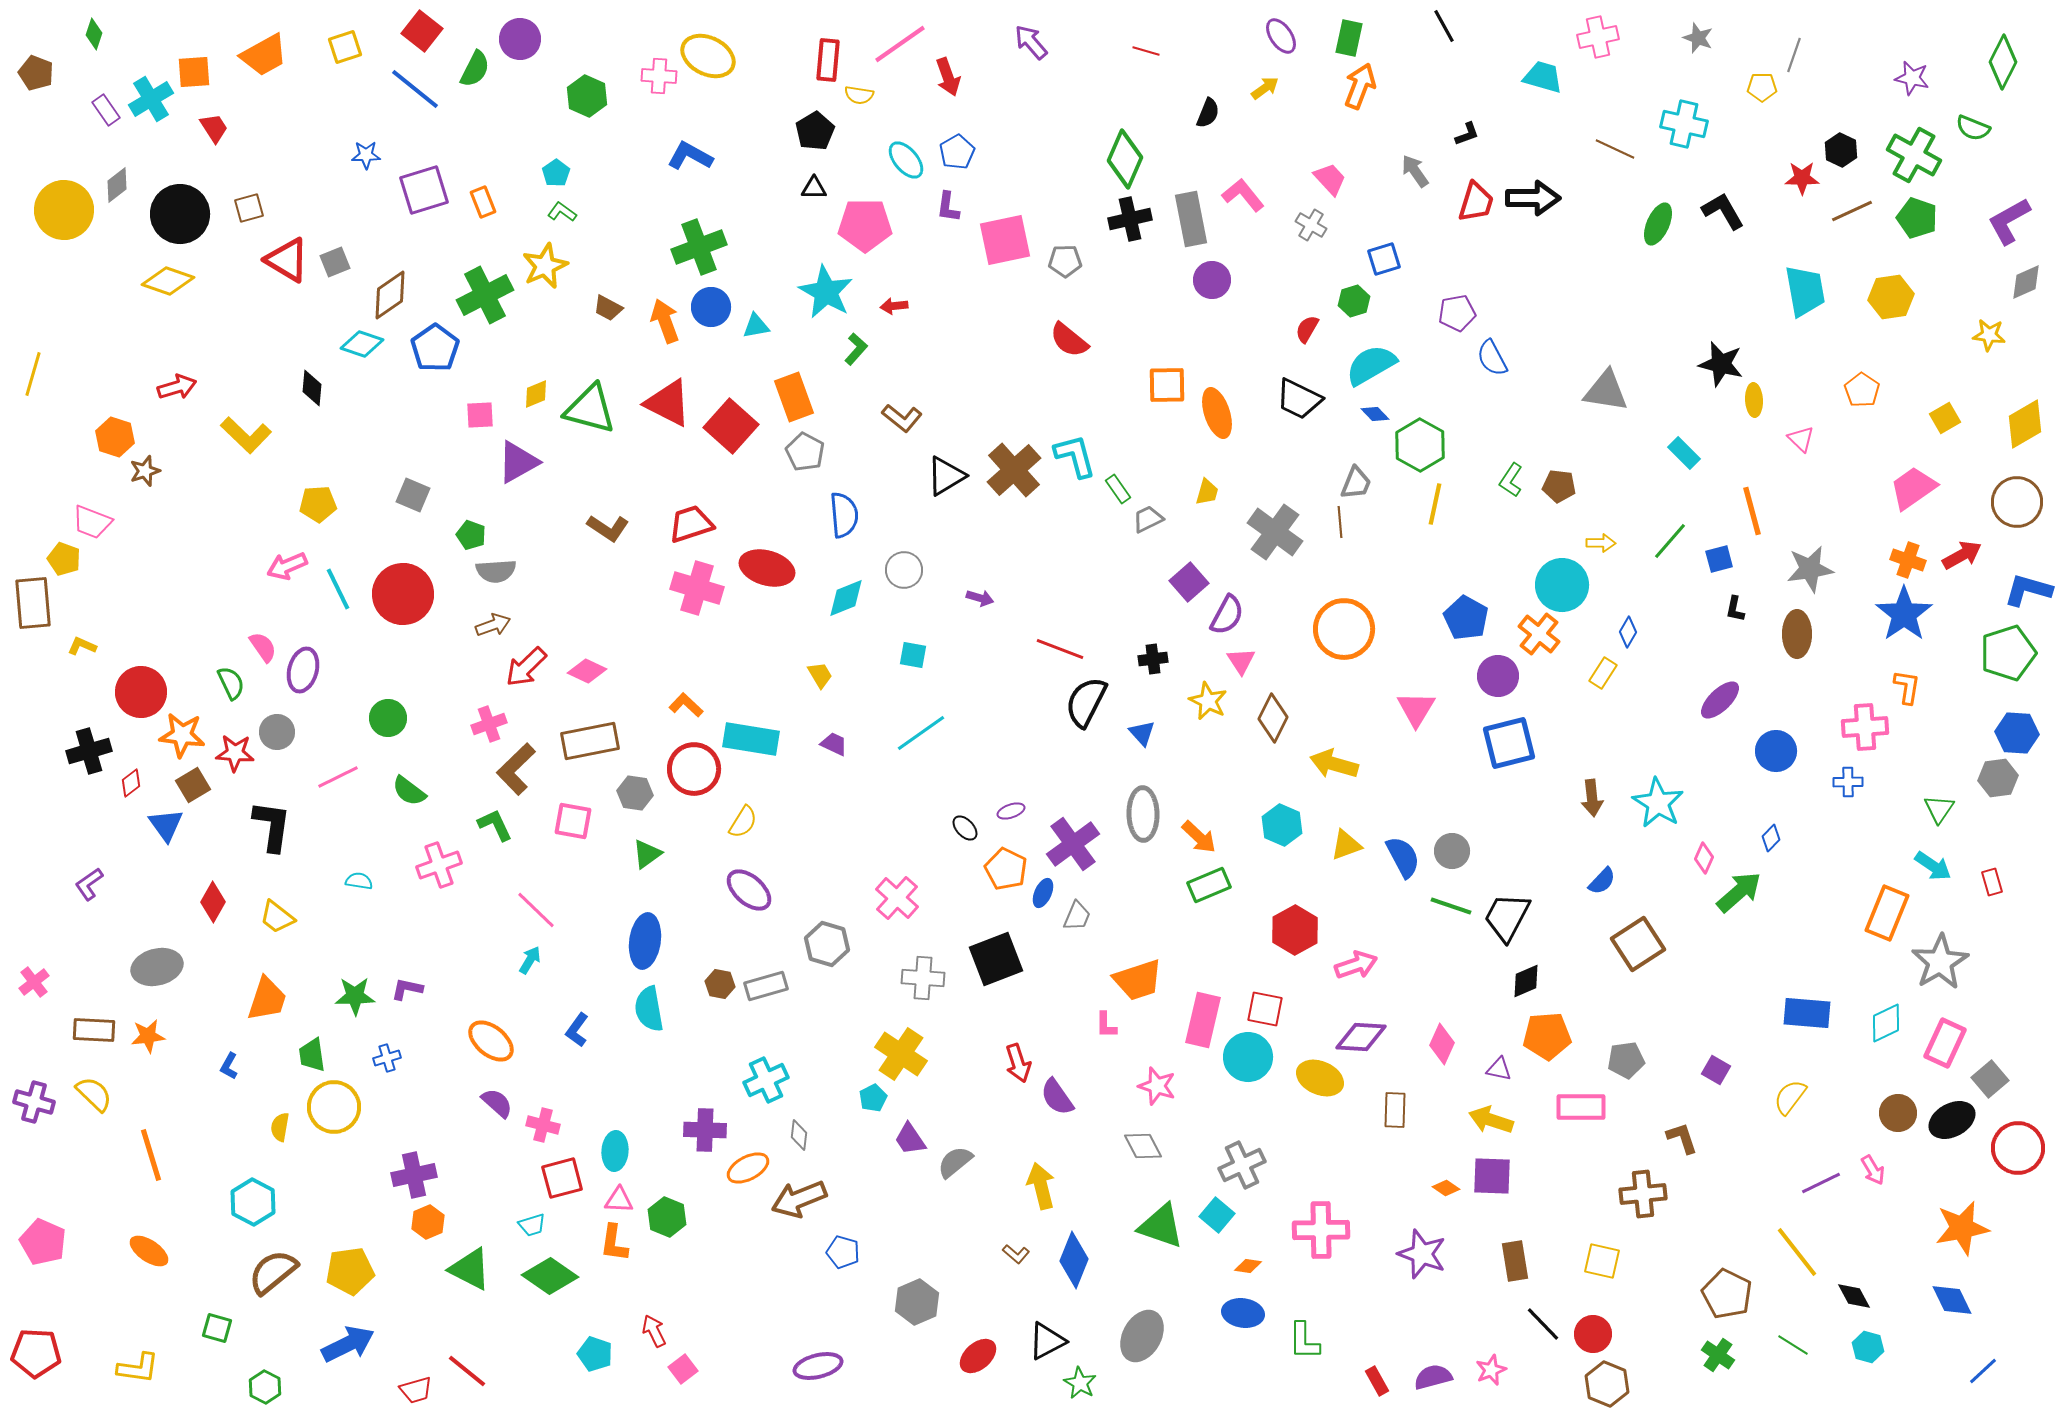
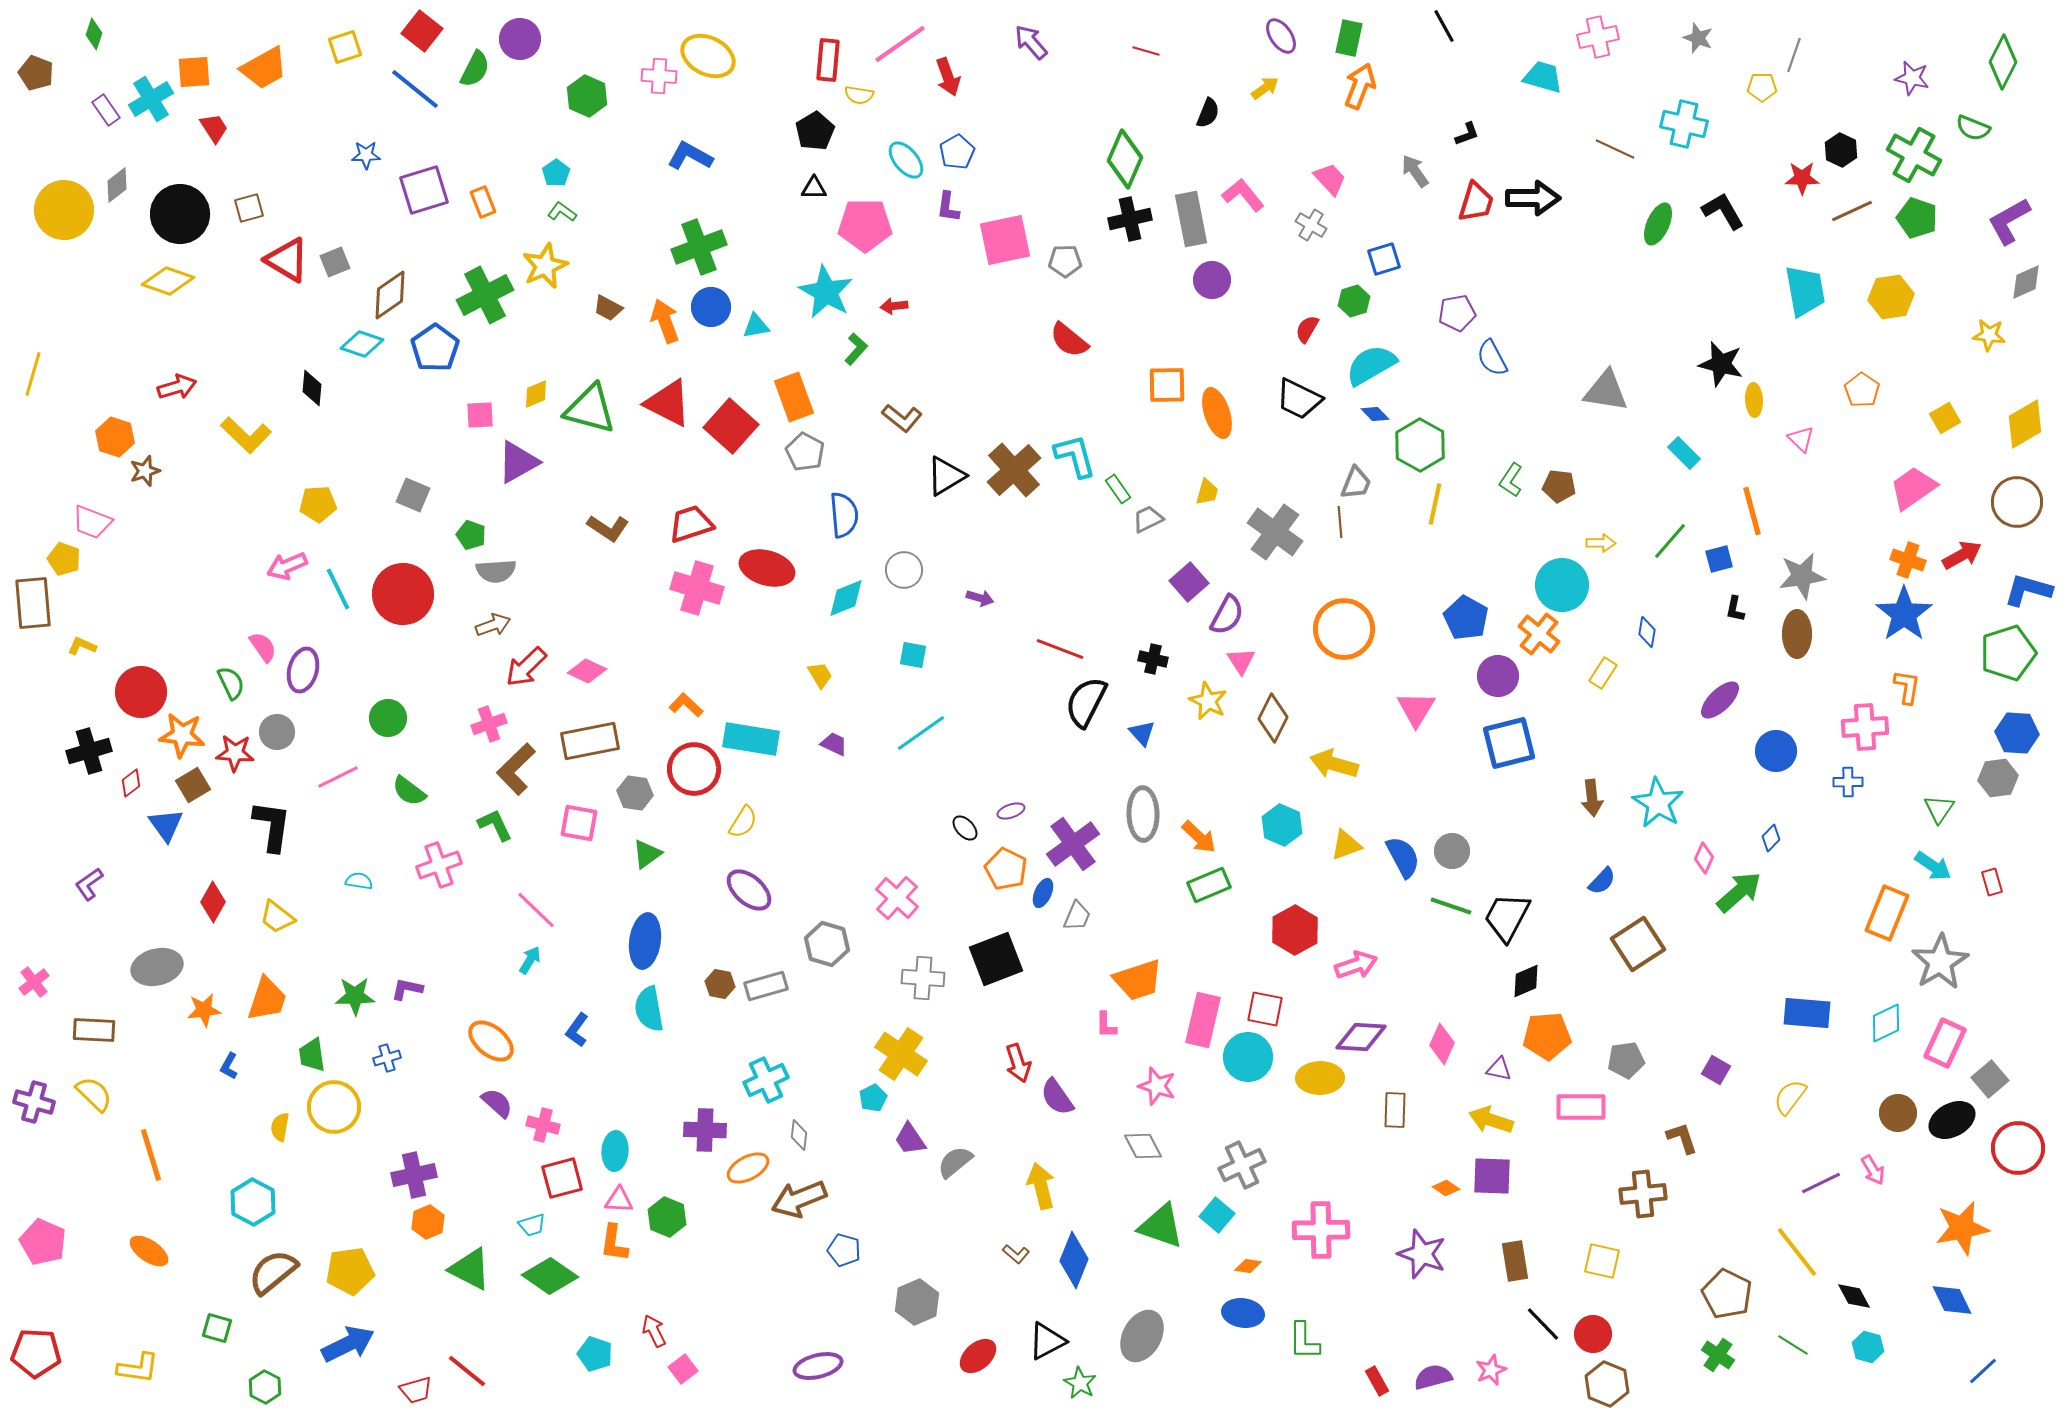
orange trapezoid at (264, 55): moved 13 px down
gray star at (1810, 569): moved 8 px left, 7 px down
blue diamond at (1628, 632): moved 19 px right; rotated 20 degrees counterclockwise
black cross at (1153, 659): rotated 20 degrees clockwise
pink square at (573, 821): moved 6 px right, 2 px down
orange star at (148, 1036): moved 56 px right, 26 px up
yellow ellipse at (1320, 1078): rotated 24 degrees counterclockwise
blue pentagon at (843, 1252): moved 1 px right, 2 px up
